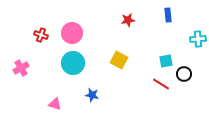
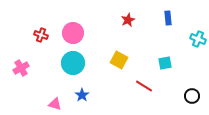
blue rectangle: moved 3 px down
red star: rotated 16 degrees counterclockwise
pink circle: moved 1 px right
cyan cross: rotated 28 degrees clockwise
cyan square: moved 1 px left, 2 px down
black circle: moved 8 px right, 22 px down
red line: moved 17 px left, 2 px down
blue star: moved 10 px left; rotated 24 degrees clockwise
